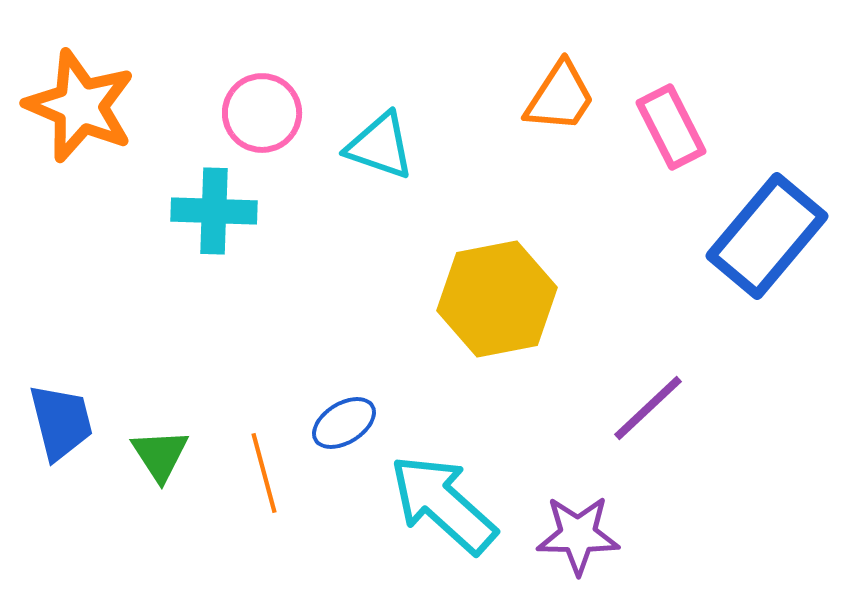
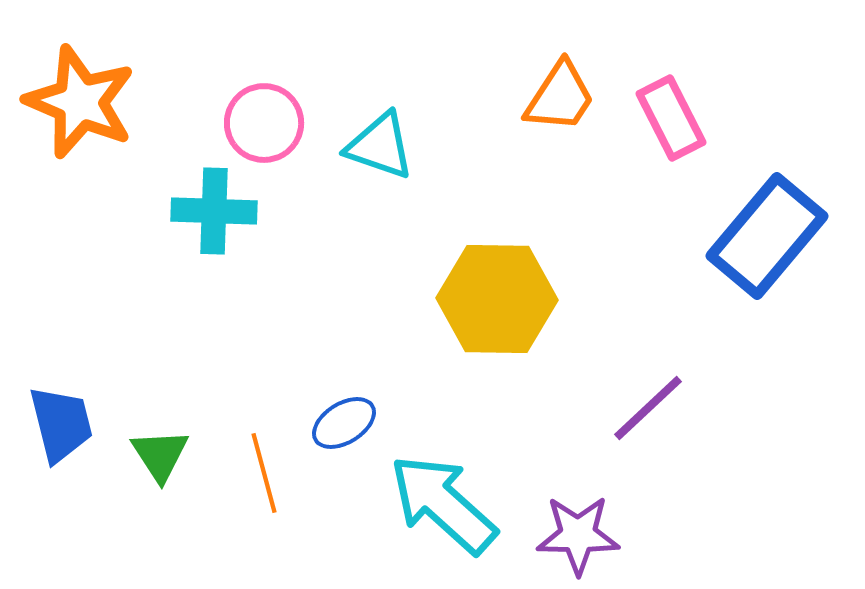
orange star: moved 4 px up
pink circle: moved 2 px right, 10 px down
pink rectangle: moved 9 px up
yellow hexagon: rotated 12 degrees clockwise
blue trapezoid: moved 2 px down
